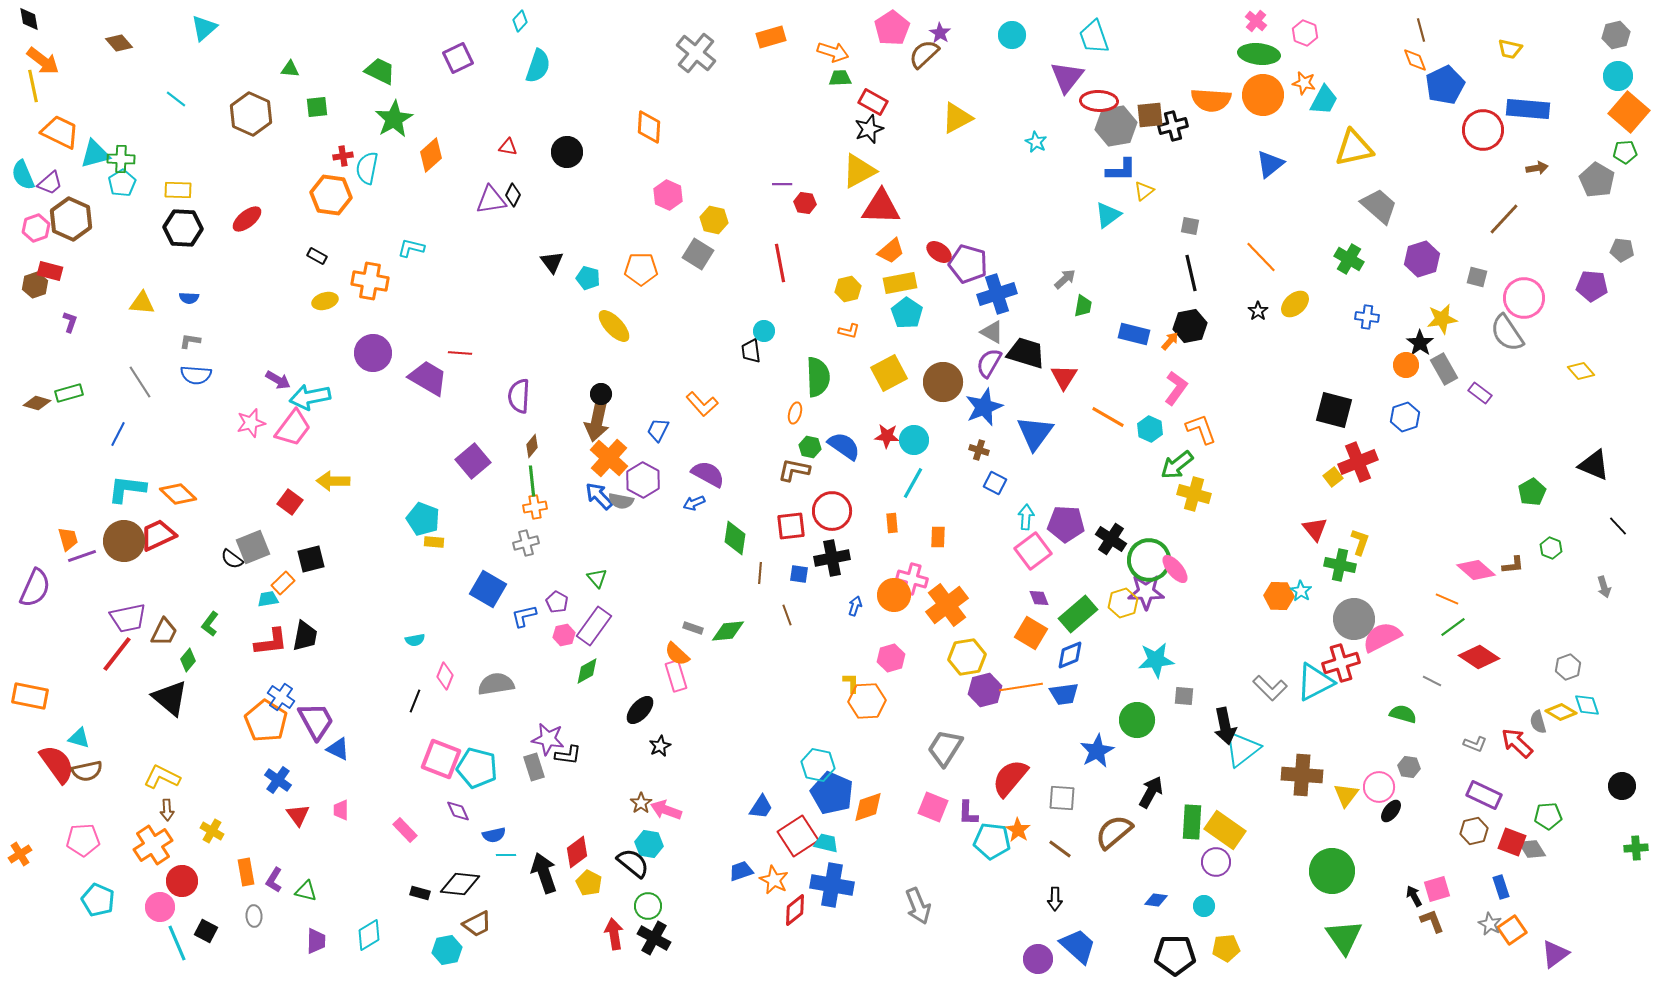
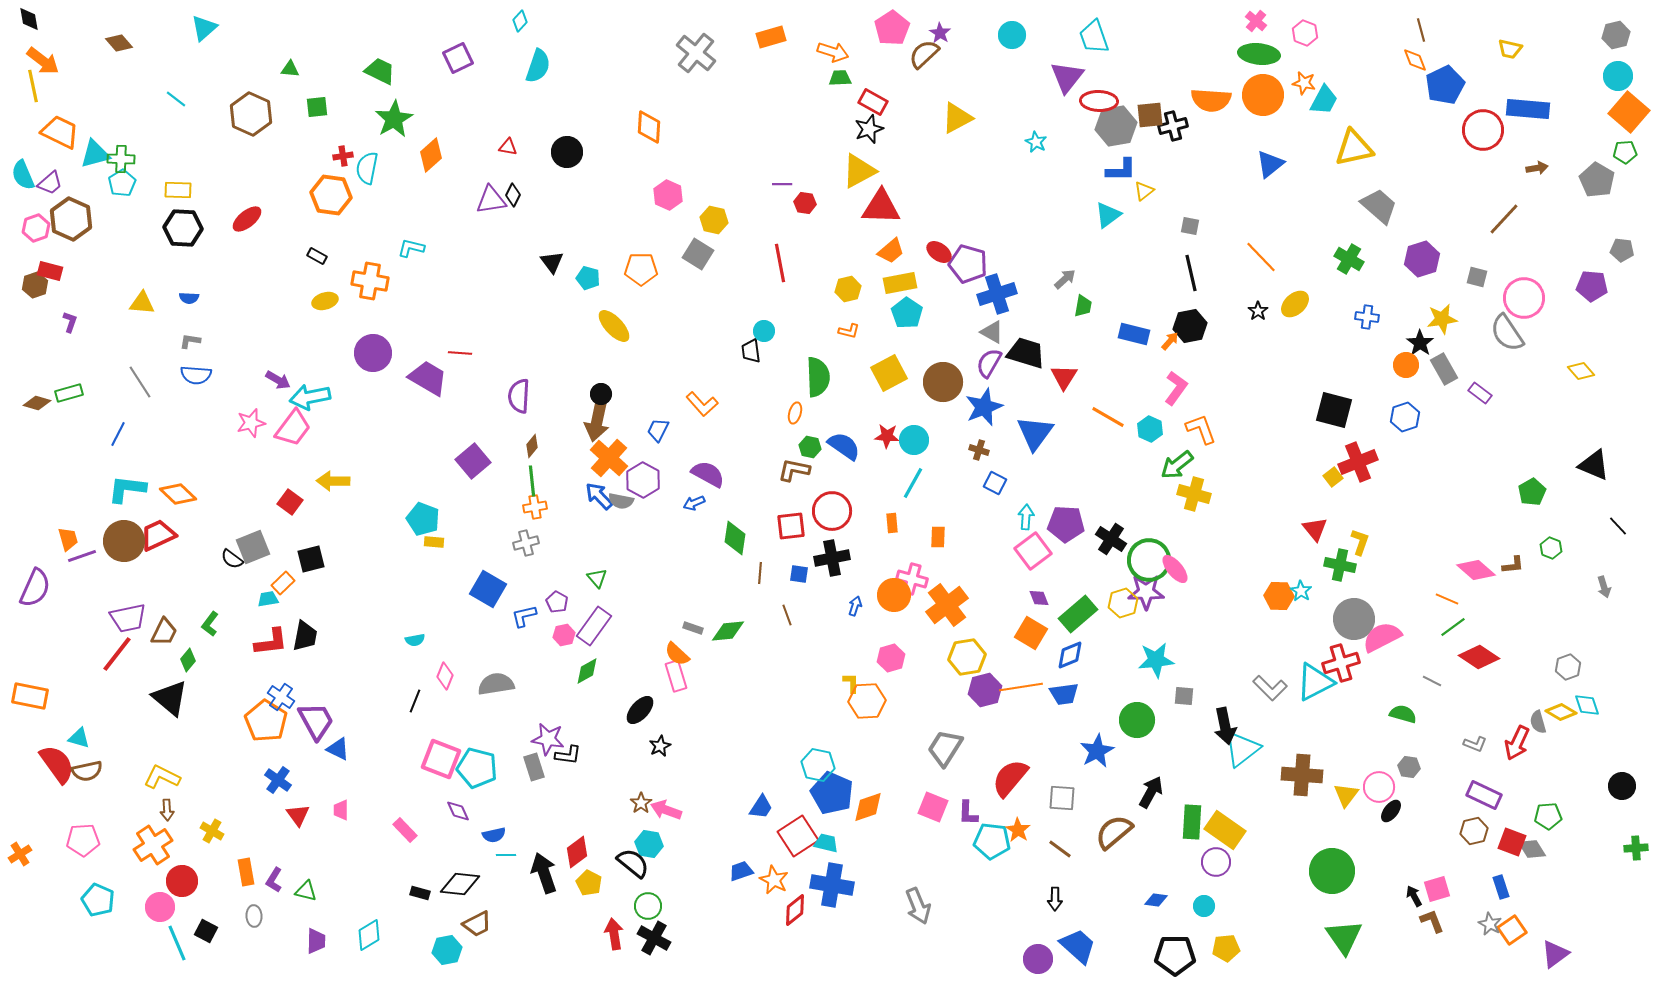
red arrow at (1517, 743): rotated 108 degrees counterclockwise
